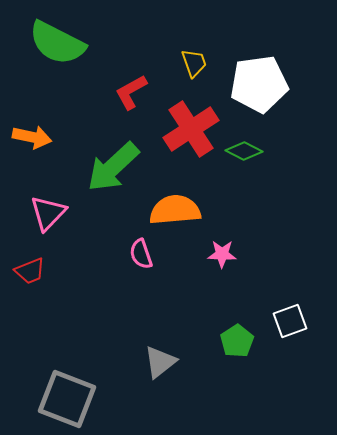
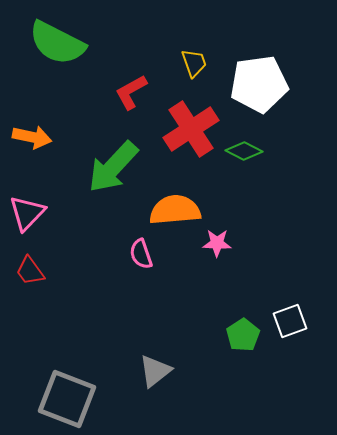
green arrow: rotated 4 degrees counterclockwise
pink triangle: moved 21 px left
pink star: moved 5 px left, 11 px up
red trapezoid: rotated 76 degrees clockwise
green pentagon: moved 6 px right, 6 px up
gray triangle: moved 5 px left, 9 px down
